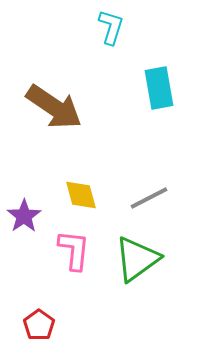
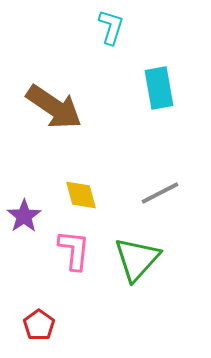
gray line: moved 11 px right, 5 px up
green triangle: rotated 12 degrees counterclockwise
